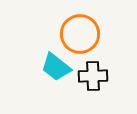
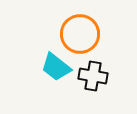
black cross: rotated 12 degrees clockwise
